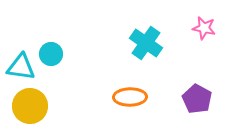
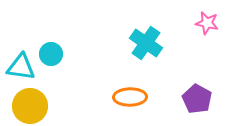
pink star: moved 3 px right, 5 px up
